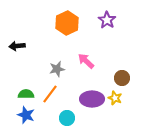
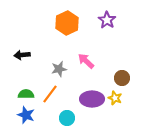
black arrow: moved 5 px right, 9 px down
gray star: moved 2 px right
